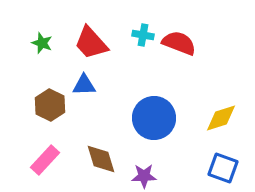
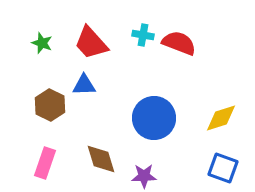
pink rectangle: moved 3 px down; rotated 24 degrees counterclockwise
